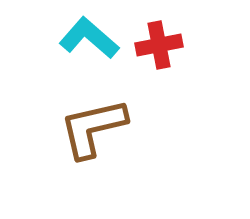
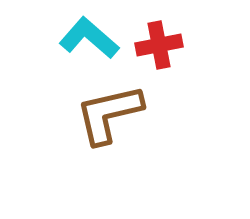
brown L-shape: moved 16 px right, 14 px up
